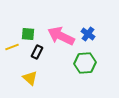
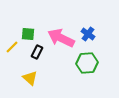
pink arrow: moved 2 px down
yellow line: rotated 24 degrees counterclockwise
green hexagon: moved 2 px right
